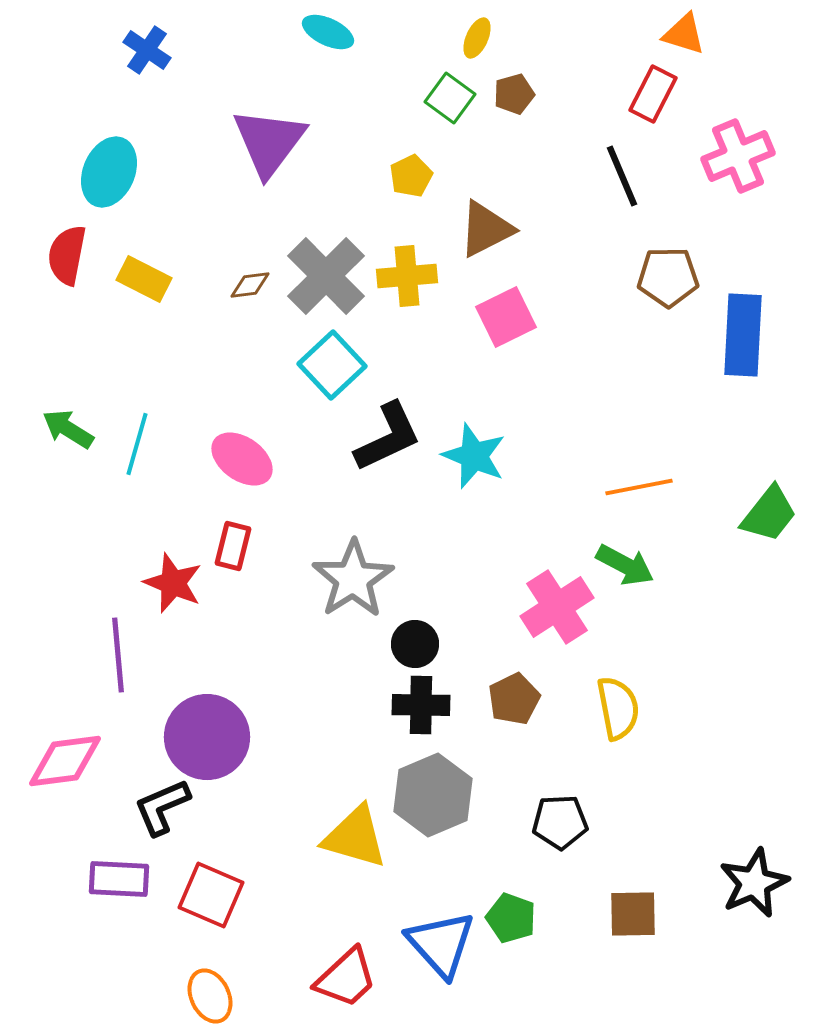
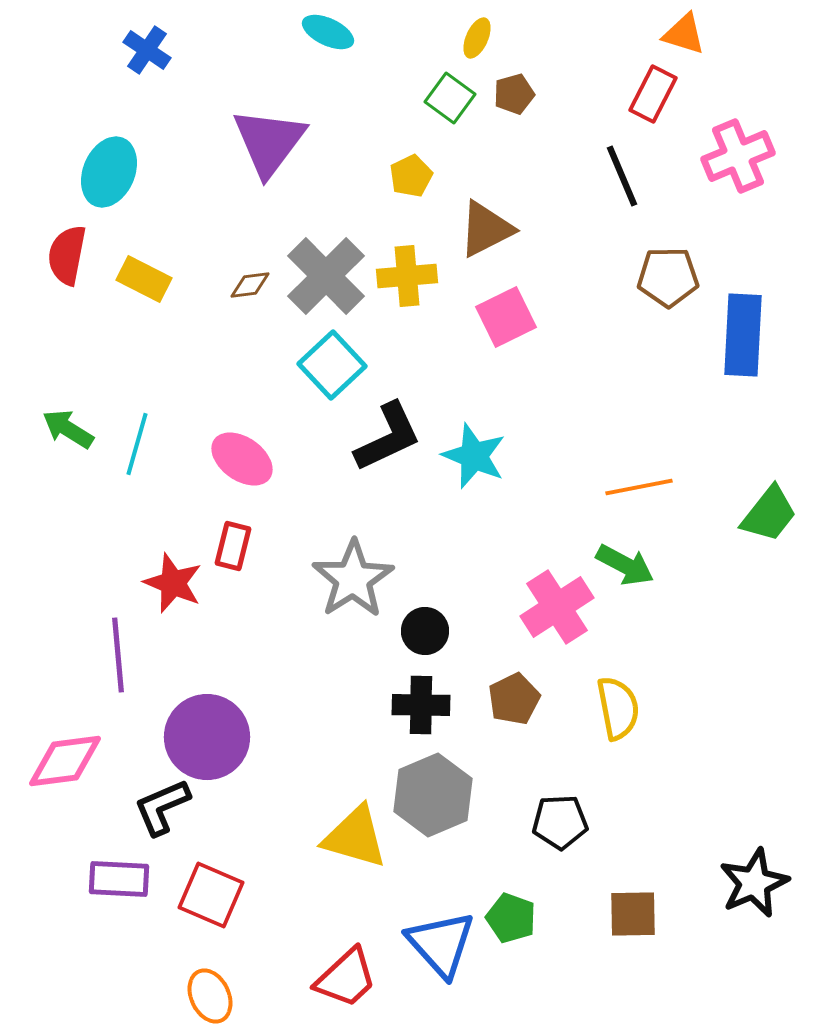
black circle at (415, 644): moved 10 px right, 13 px up
